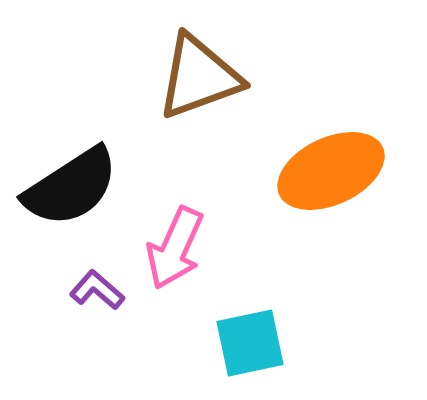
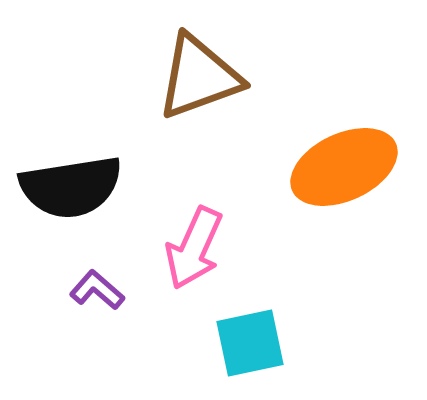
orange ellipse: moved 13 px right, 4 px up
black semicircle: rotated 24 degrees clockwise
pink arrow: moved 19 px right
